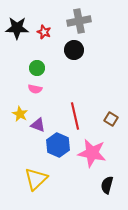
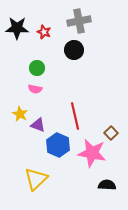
brown square: moved 14 px down; rotated 16 degrees clockwise
black semicircle: rotated 78 degrees clockwise
